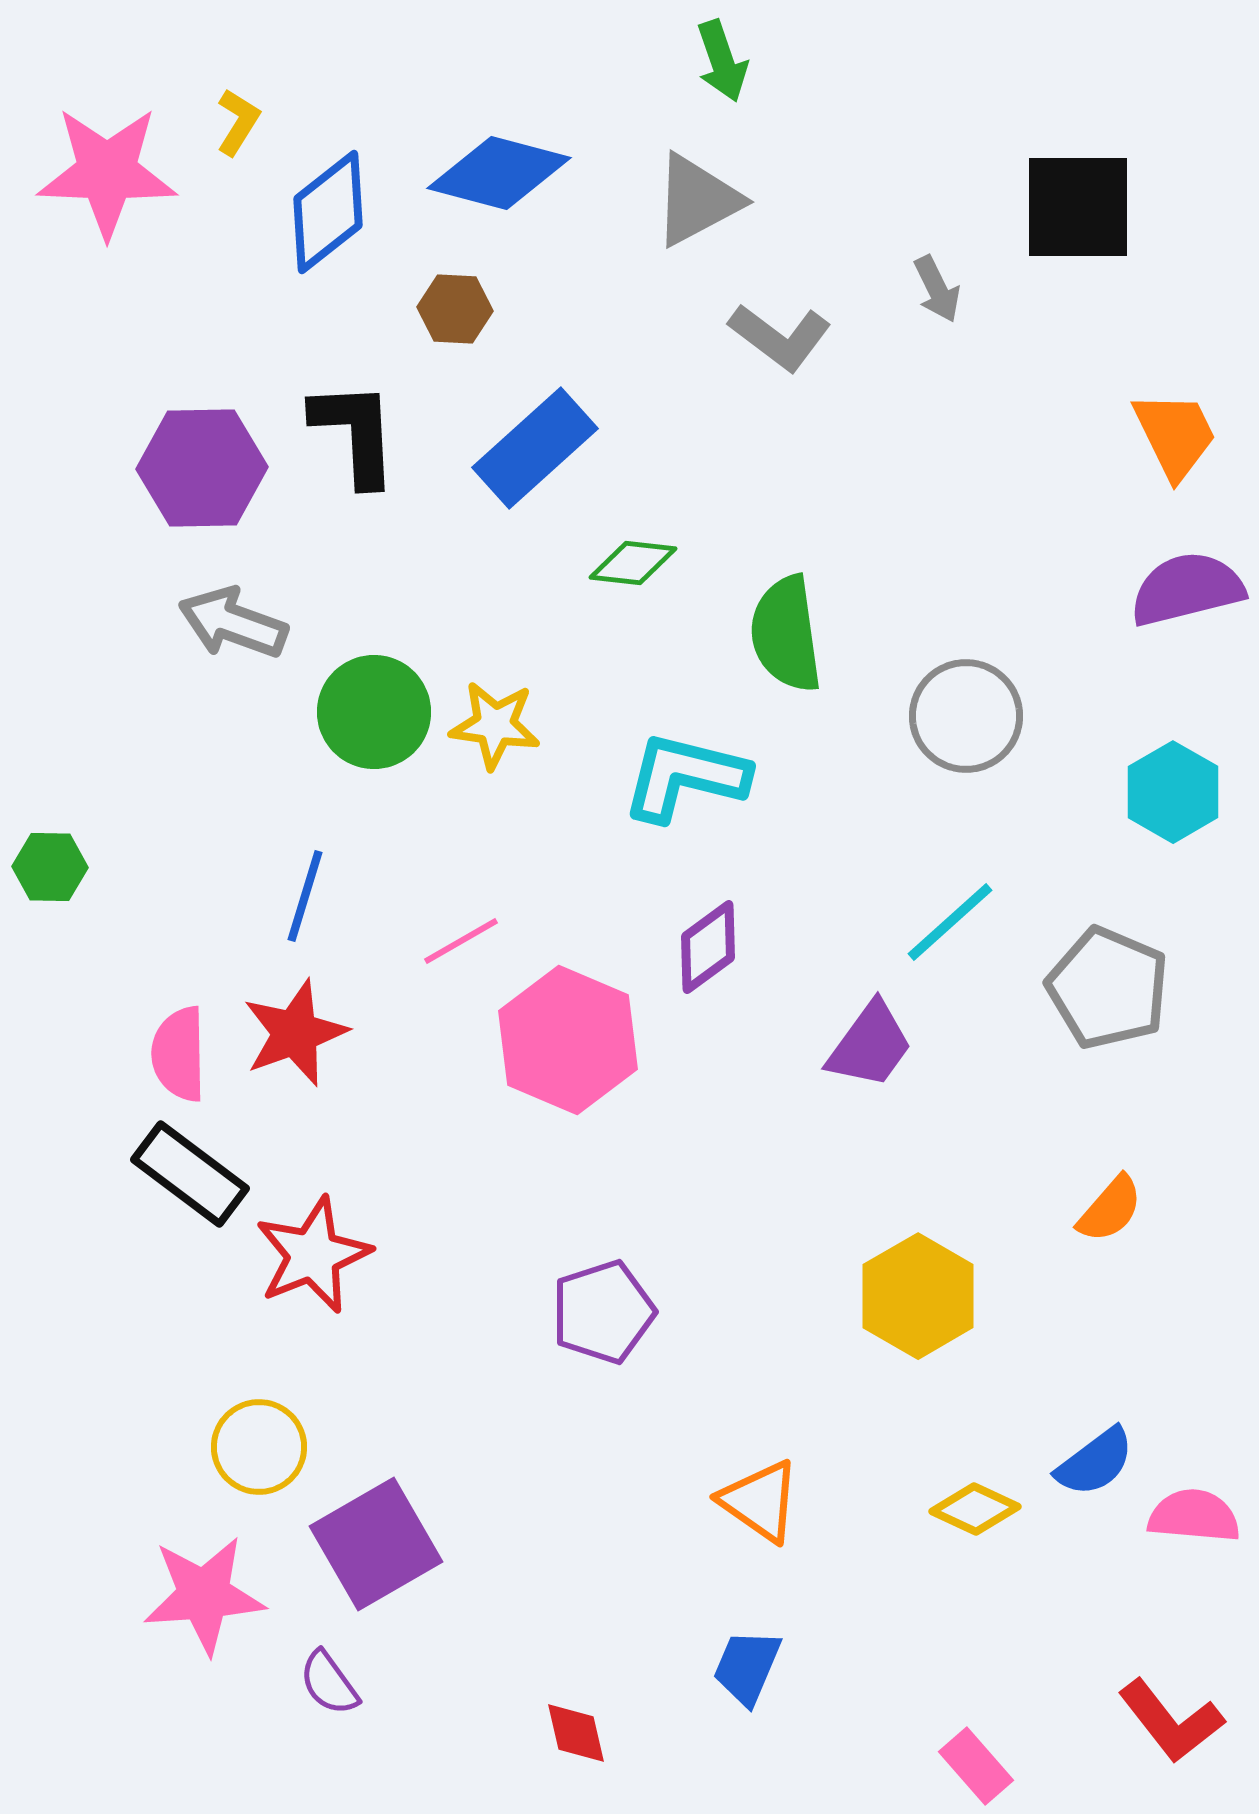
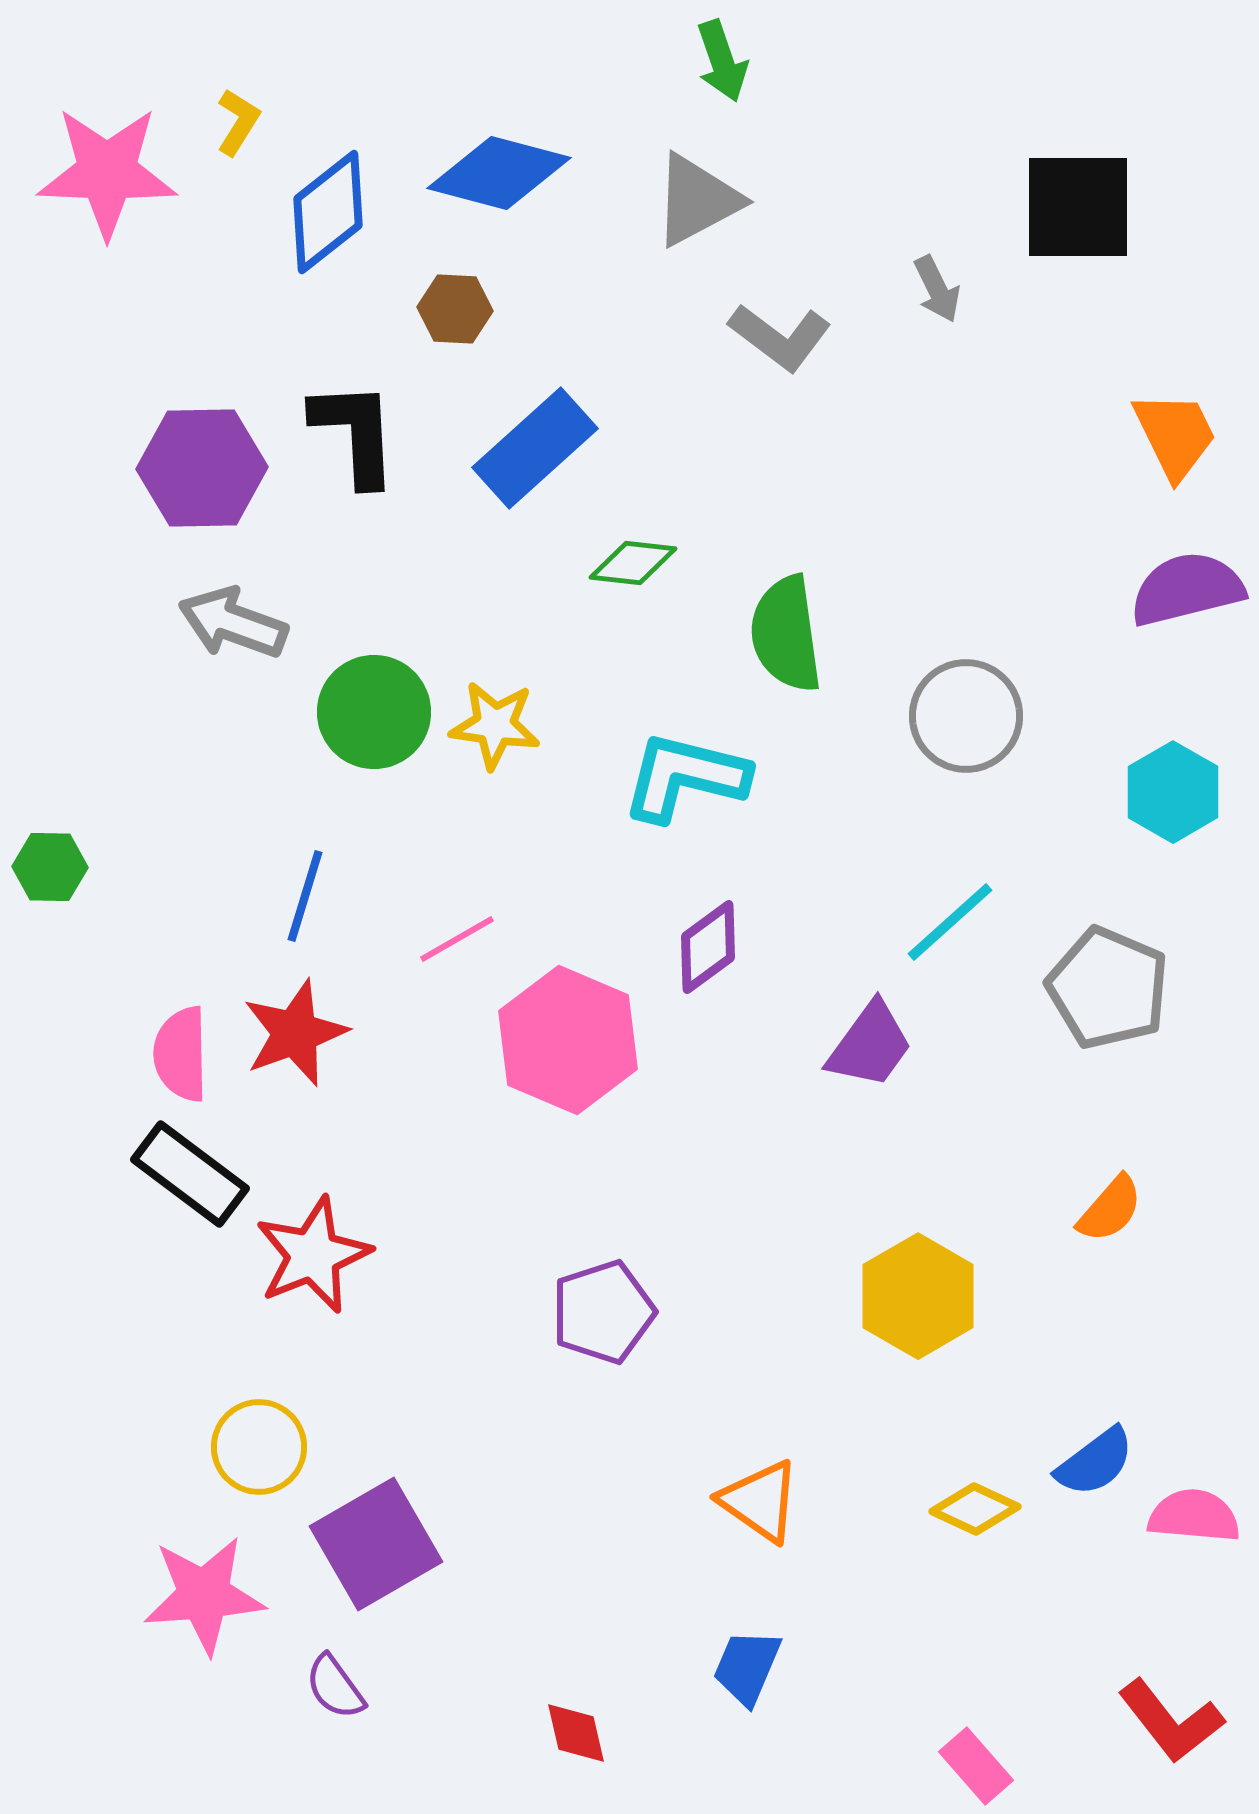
pink line at (461, 941): moved 4 px left, 2 px up
pink semicircle at (179, 1054): moved 2 px right
purple semicircle at (329, 1683): moved 6 px right, 4 px down
